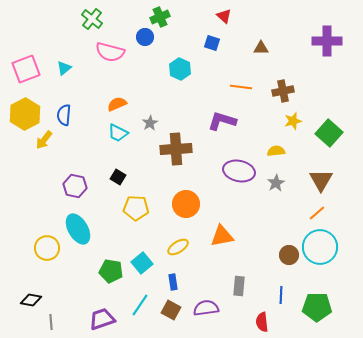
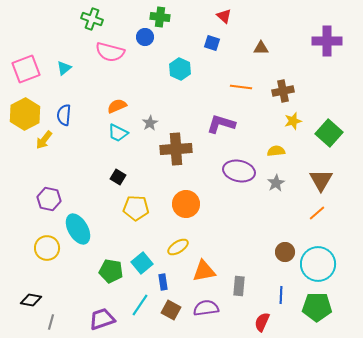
green cross at (160, 17): rotated 30 degrees clockwise
green cross at (92, 19): rotated 20 degrees counterclockwise
orange semicircle at (117, 104): moved 2 px down
purple L-shape at (222, 121): moved 1 px left, 3 px down
purple hexagon at (75, 186): moved 26 px left, 13 px down
orange triangle at (222, 236): moved 18 px left, 35 px down
cyan circle at (320, 247): moved 2 px left, 17 px down
brown circle at (289, 255): moved 4 px left, 3 px up
blue rectangle at (173, 282): moved 10 px left
gray line at (51, 322): rotated 21 degrees clockwise
red semicircle at (262, 322): rotated 30 degrees clockwise
